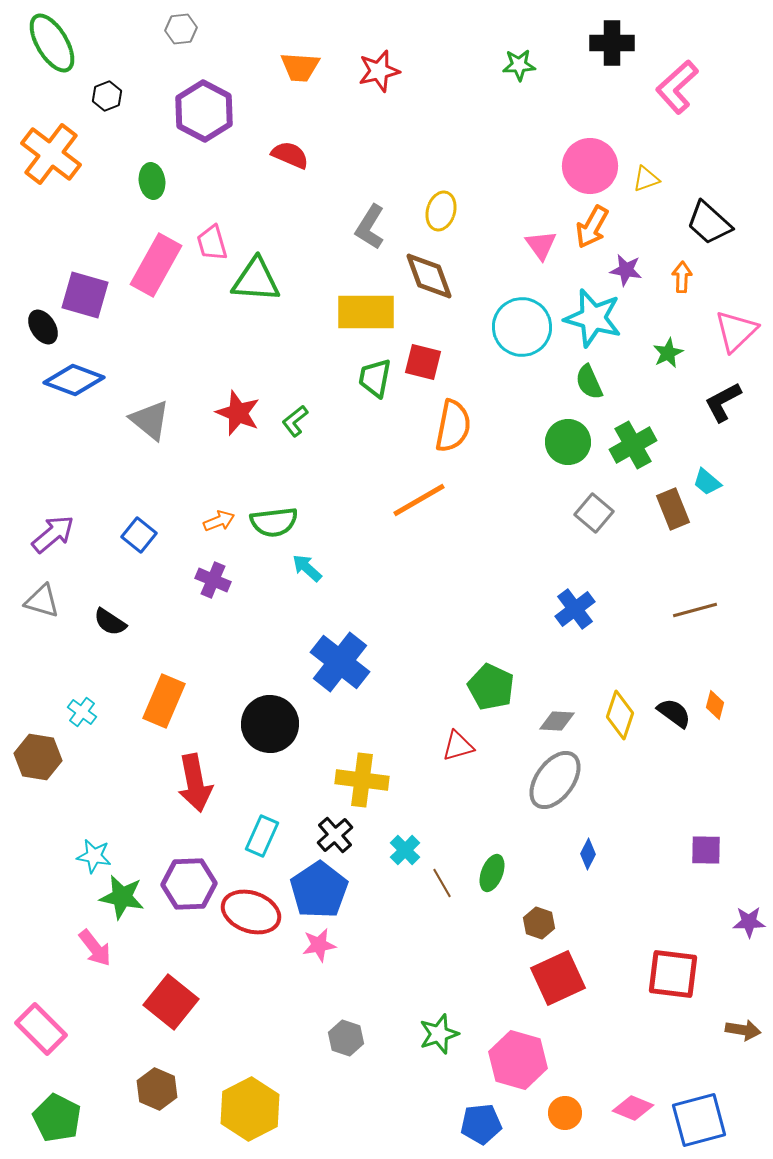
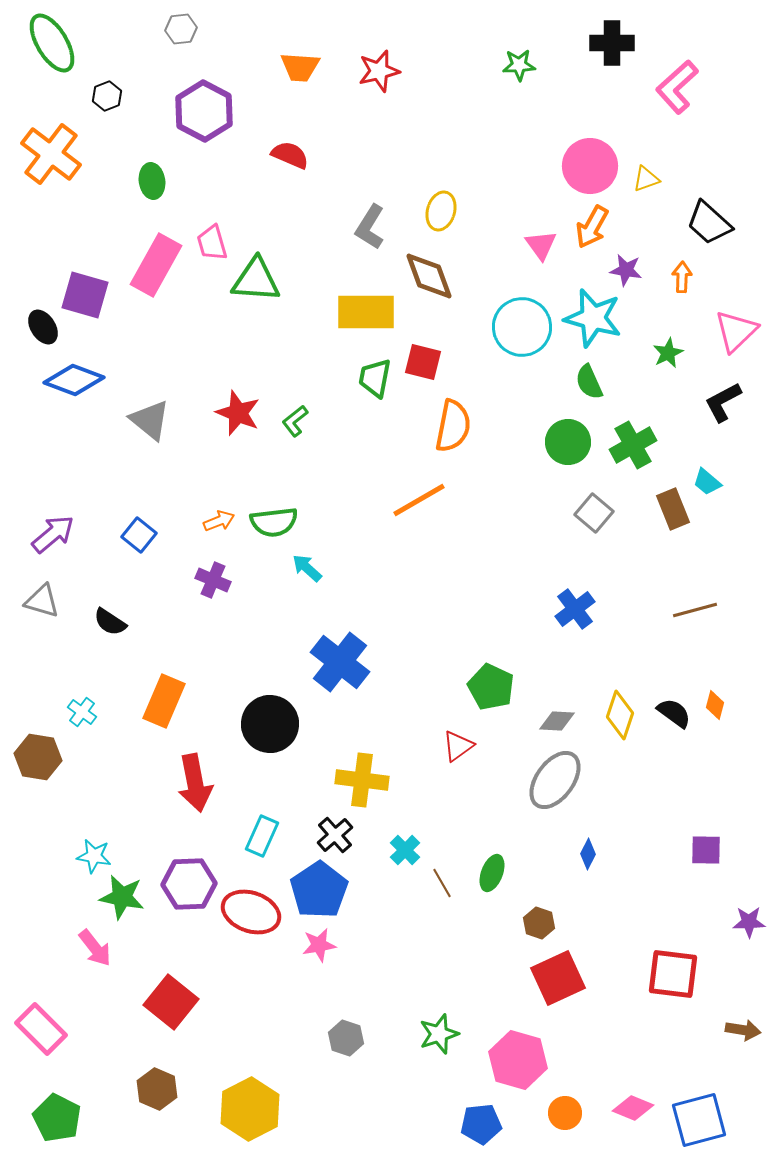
red triangle at (458, 746): rotated 20 degrees counterclockwise
